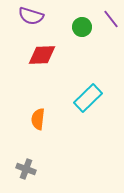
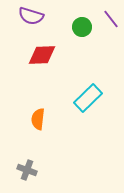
gray cross: moved 1 px right, 1 px down
